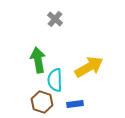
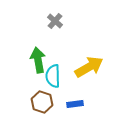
gray cross: moved 2 px down
cyan semicircle: moved 2 px left, 4 px up
